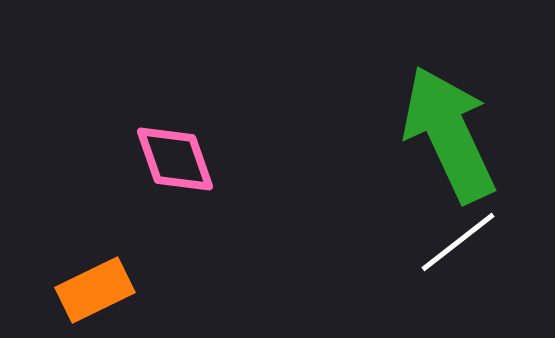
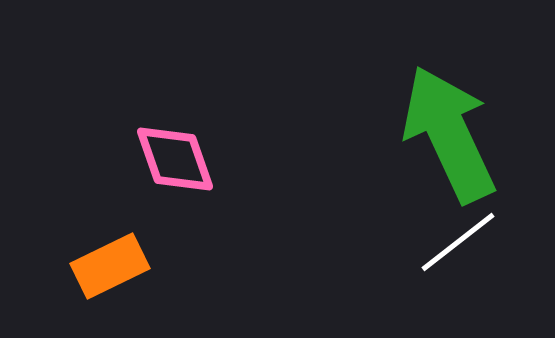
orange rectangle: moved 15 px right, 24 px up
